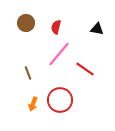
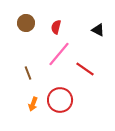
black triangle: moved 1 px right, 1 px down; rotated 16 degrees clockwise
